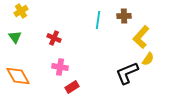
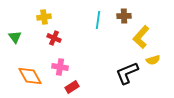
yellow cross: moved 23 px right, 6 px down; rotated 24 degrees clockwise
yellow semicircle: moved 5 px right, 1 px down; rotated 40 degrees clockwise
orange diamond: moved 12 px right
